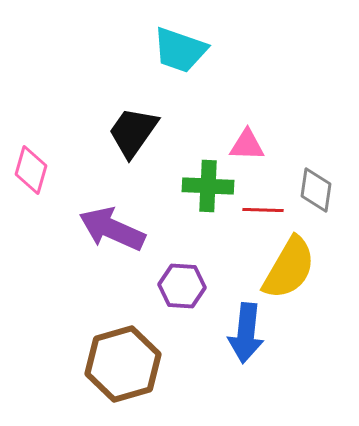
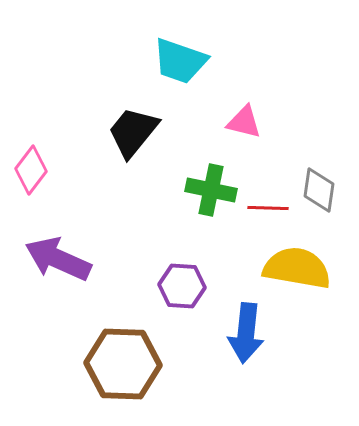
cyan trapezoid: moved 11 px down
black trapezoid: rotated 4 degrees clockwise
pink triangle: moved 3 px left, 23 px up; rotated 12 degrees clockwise
pink diamond: rotated 21 degrees clockwise
green cross: moved 3 px right, 4 px down; rotated 9 degrees clockwise
gray diamond: moved 3 px right
red line: moved 5 px right, 2 px up
purple arrow: moved 54 px left, 30 px down
yellow semicircle: moved 8 px right; rotated 110 degrees counterclockwise
brown hexagon: rotated 18 degrees clockwise
